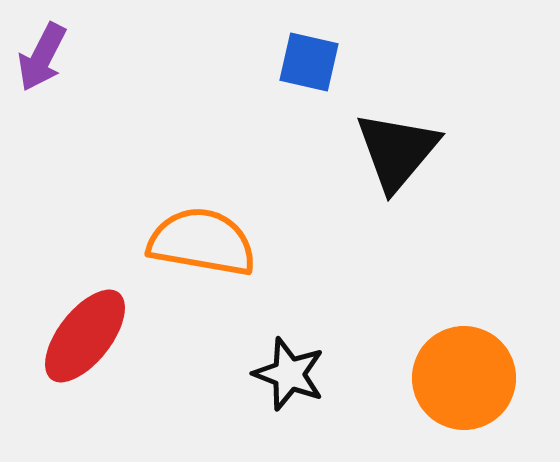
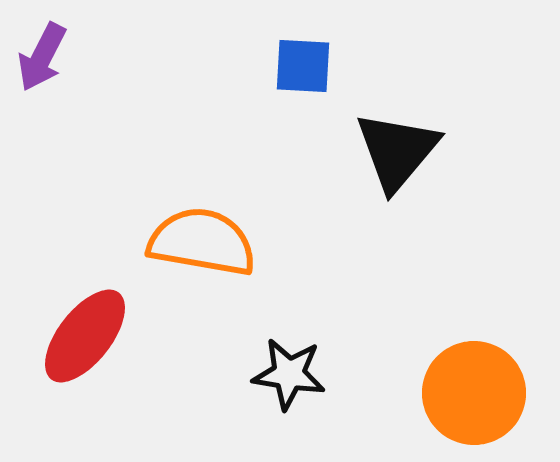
blue square: moved 6 px left, 4 px down; rotated 10 degrees counterclockwise
black star: rotated 12 degrees counterclockwise
orange circle: moved 10 px right, 15 px down
